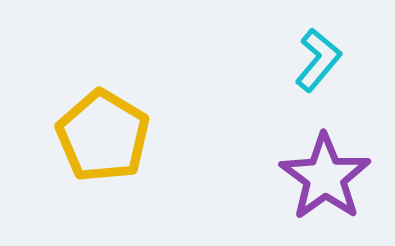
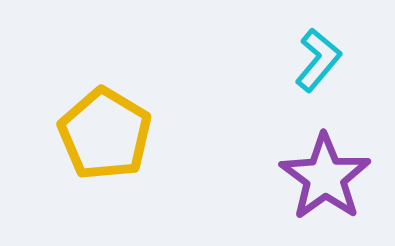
yellow pentagon: moved 2 px right, 2 px up
